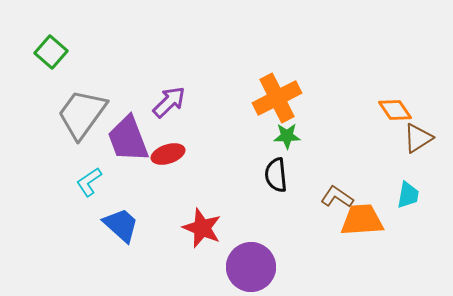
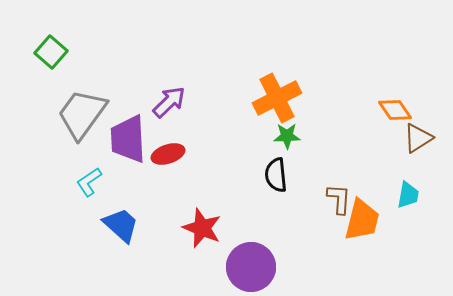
purple trapezoid: rotated 18 degrees clockwise
brown L-shape: moved 2 px right, 2 px down; rotated 60 degrees clockwise
orange trapezoid: rotated 108 degrees clockwise
